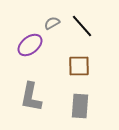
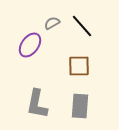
purple ellipse: rotated 15 degrees counterclockwise
gray L-shape: moved 6 px right, 7 px down
